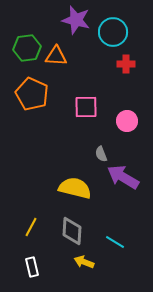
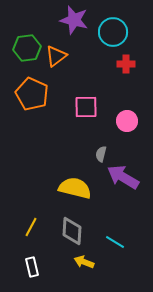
purple star: moved 2 px left
orange triangle: rotated 40 degrees counterclockwise
gray semicircle: rotated 35 degrees clockwise
